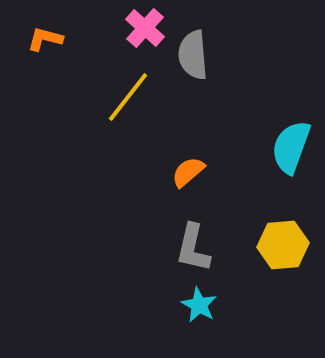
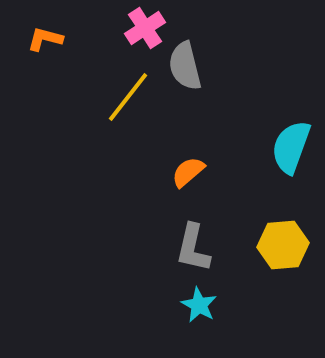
pink cross: rotated 15 degrees clockwise
gray semicircle: moved 8 px left, 11 px down; rotated 9 degrees counterclockwise
